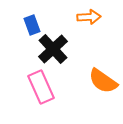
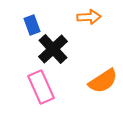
orange semicircle: rotated 68 degrees counterclockwise
